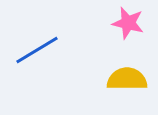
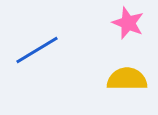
pink star: rotated 8 degrees clockwise
